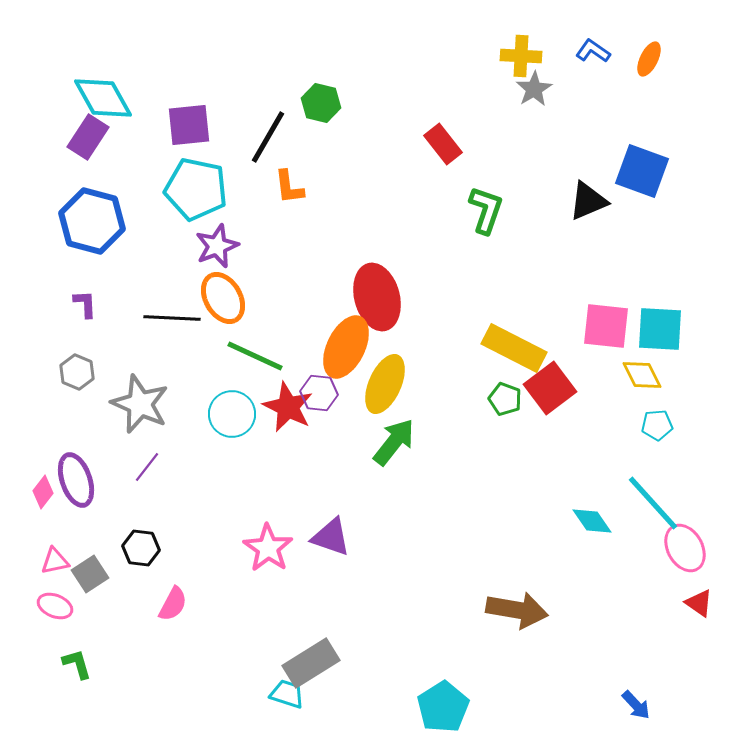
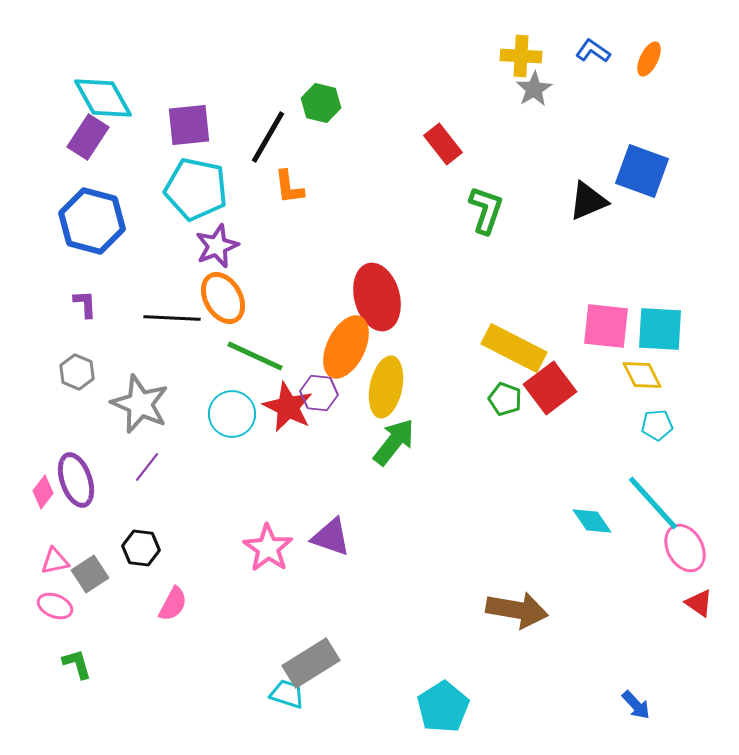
yellow ellipse at (385, 384): moved 1 px right, 3 px down; rotated 12 degrees counterclockwise
